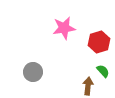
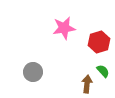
brown arrow: moved 1 px left, 2 px up
